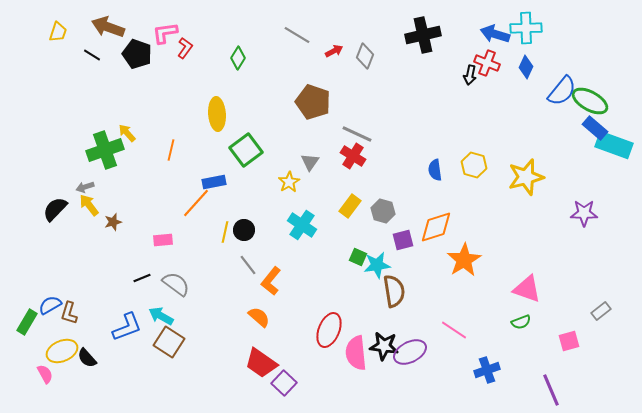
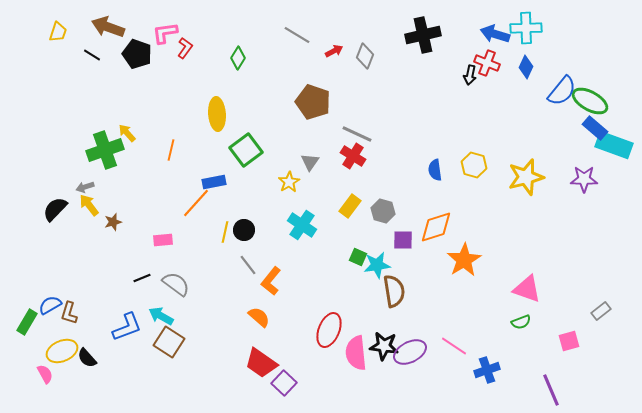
purple star at (584, 213): moved 34 px up
purple square at (403, 240): rotated 15 degrees clockwise
pink line at (454, 330): moved 16 px down
